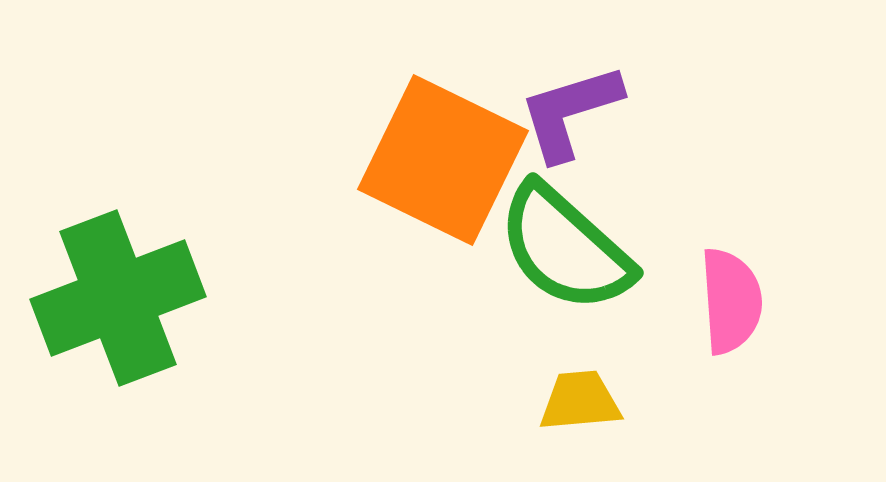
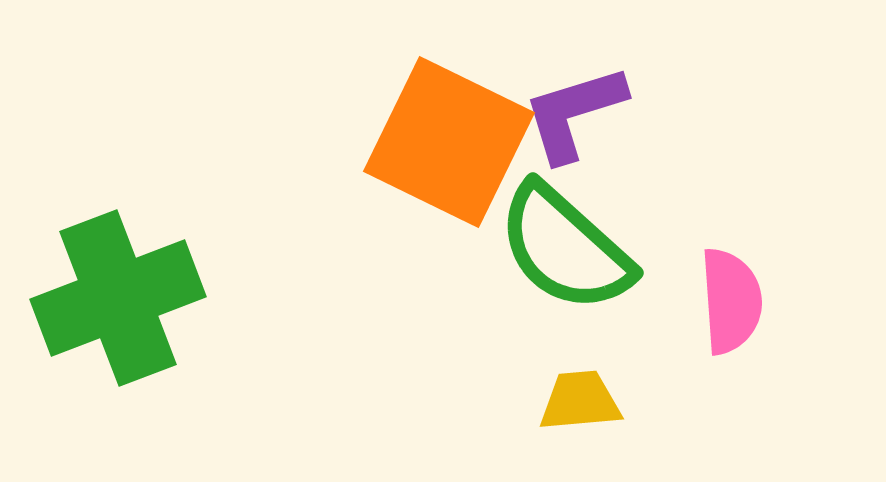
purple L-shape: moved 4 px right, 1 px down
orange square: moved 6 px right, 18 px up
